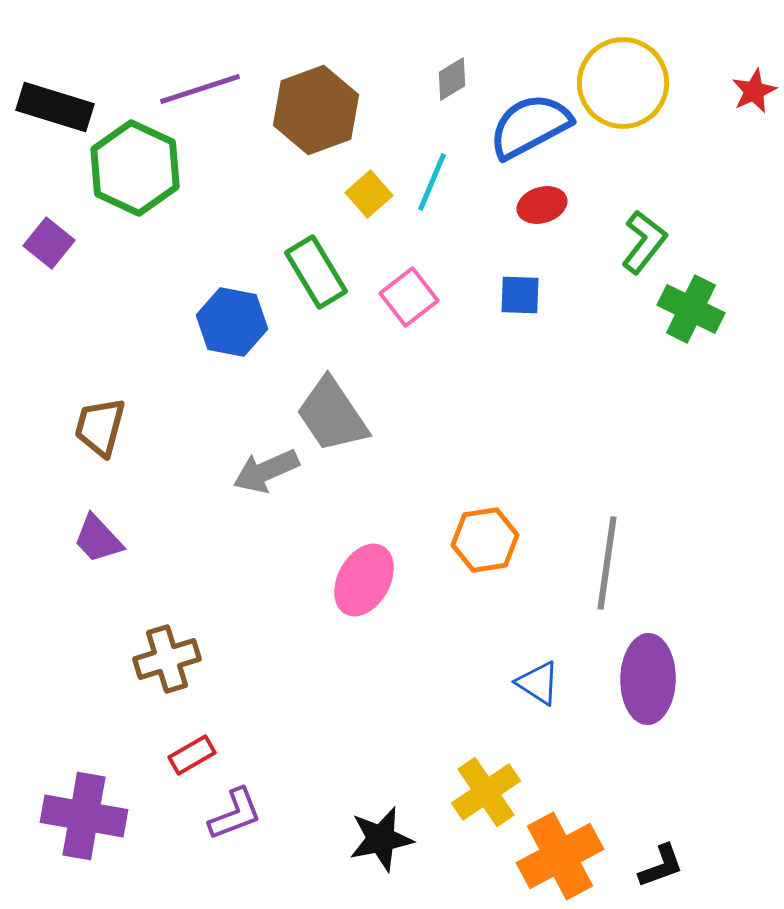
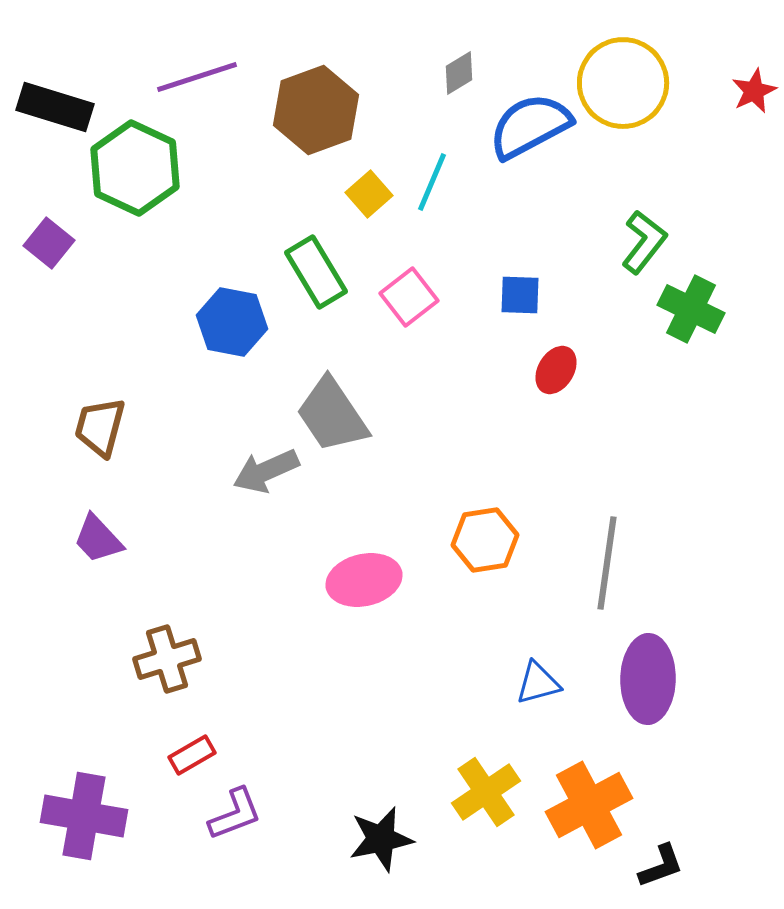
gray diamond: moved 7 px right, 6 px up
purple line: moved 3 px left, 12 px up
red ellipse: moved 14 px right, 165 px down; rotated 42 degrees counterclockwise
pink ellipse: rotated 48 degrees clockwise
blue triangle: rotated 48 degrees counterclockwise
orange cross: moved 29 px right, 51 px up
